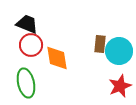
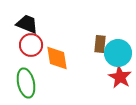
cyan circle: moved 1 px left, 2 px down
red star: moved 9 px up; rotated 20 degrees counterclockwise
